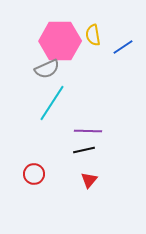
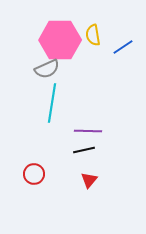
pink hexagon: moved 1 px up
cyan line: rotated 24 degrees counterclockwise
